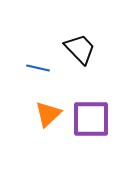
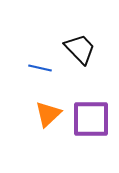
blue line: moved 2 px right
